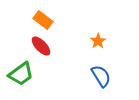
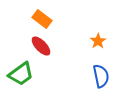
orange rectangle: moved 1 px left, 1 px up
blue semicircle: rotated 20 degrees clockwise
